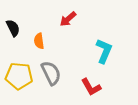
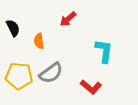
cyan L-shape: rotated 15 degrees counterclockwise
gray semicircle: rotated 80 degrees clockwise
red L-shape: rotated 20 degrees counterclockwise
